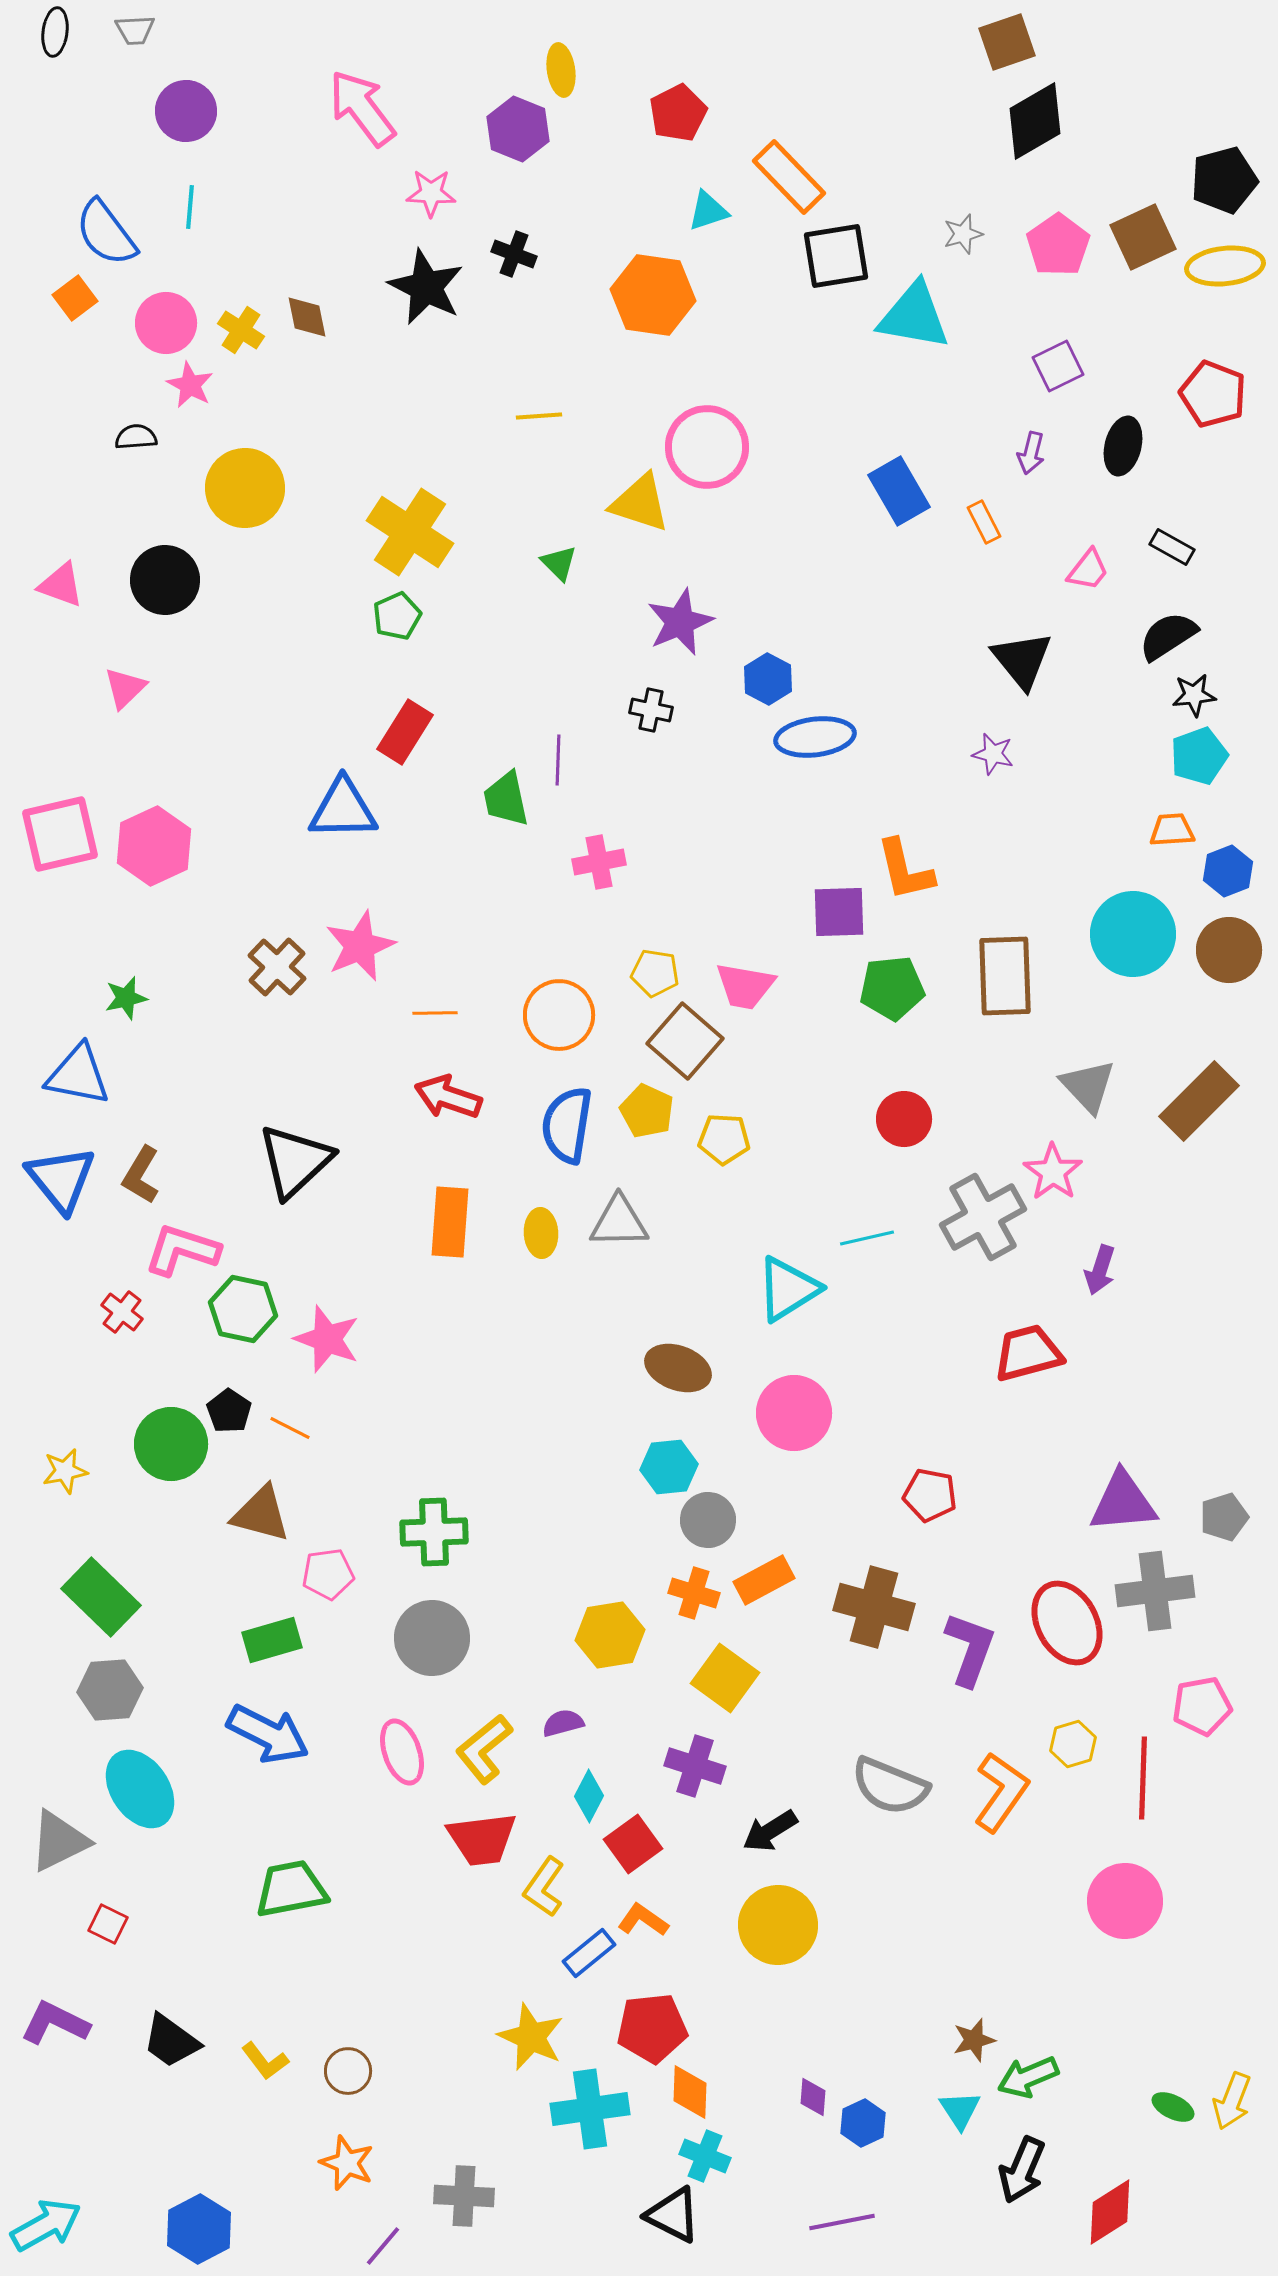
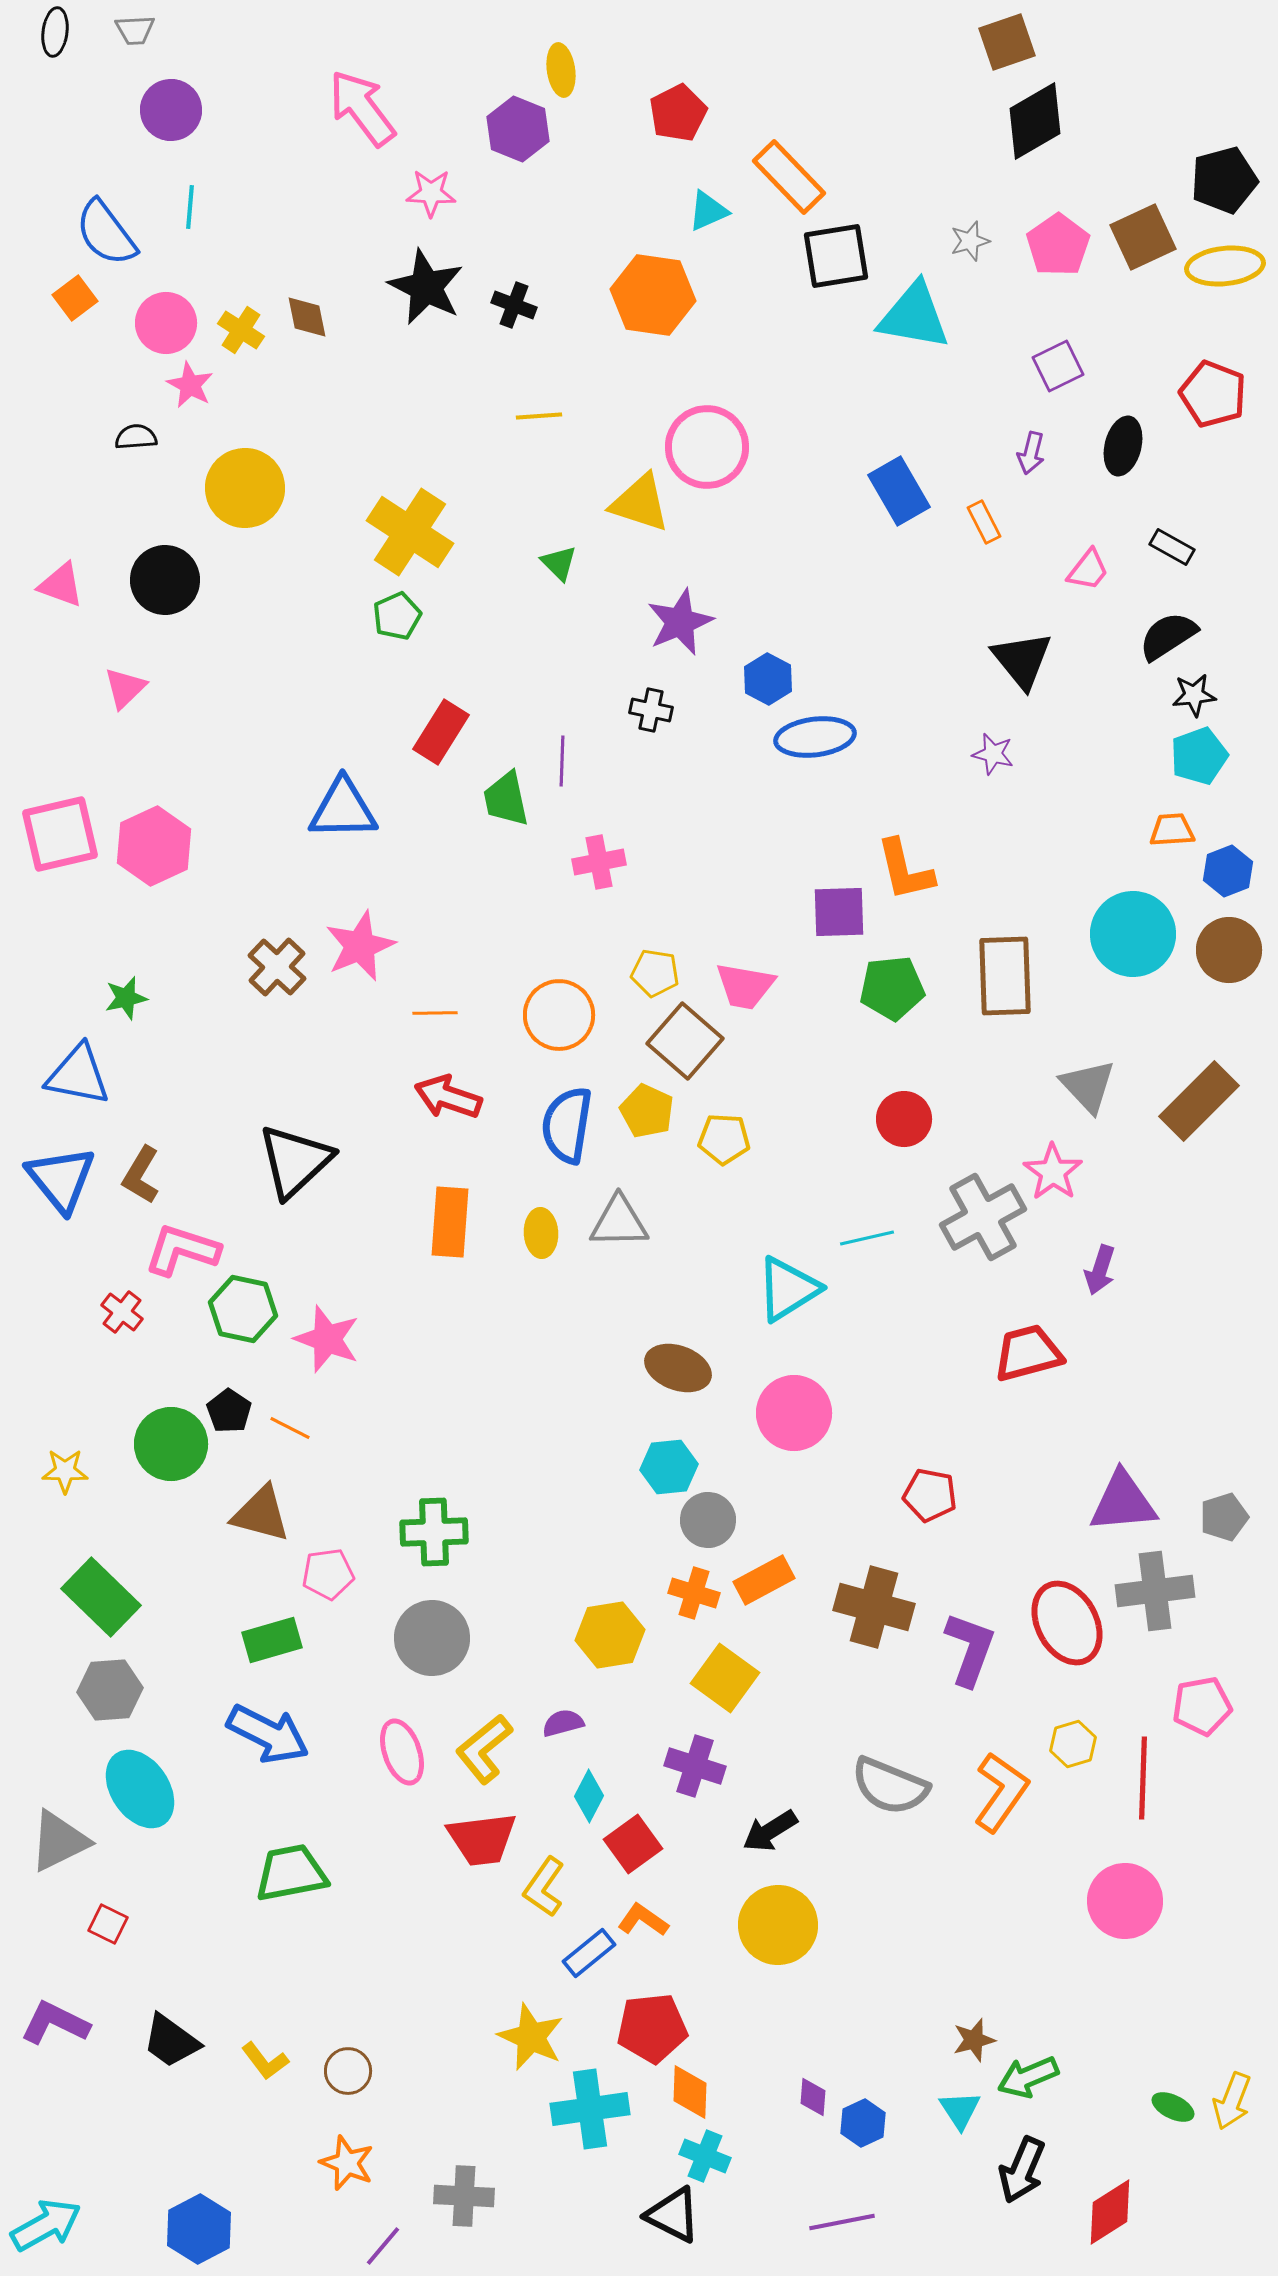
purple circle at (186, 111): moved 15 px left, 1 px up
cyan triangle at (708, 211): rotated 6 degrees counterclockwise
gray star at (963, 234): moved 7 px right, 7 px down
black cross at (514, 254): moved 51 px down
red rectangle at (405, 732): moved 36 px right
purple line at (558, 760): moved 4 px right, 1 px down
yellow star at (65, 1471): rotated 12 degrees clockwise
green trapezoid at (291, 1889): moved 16 px up
